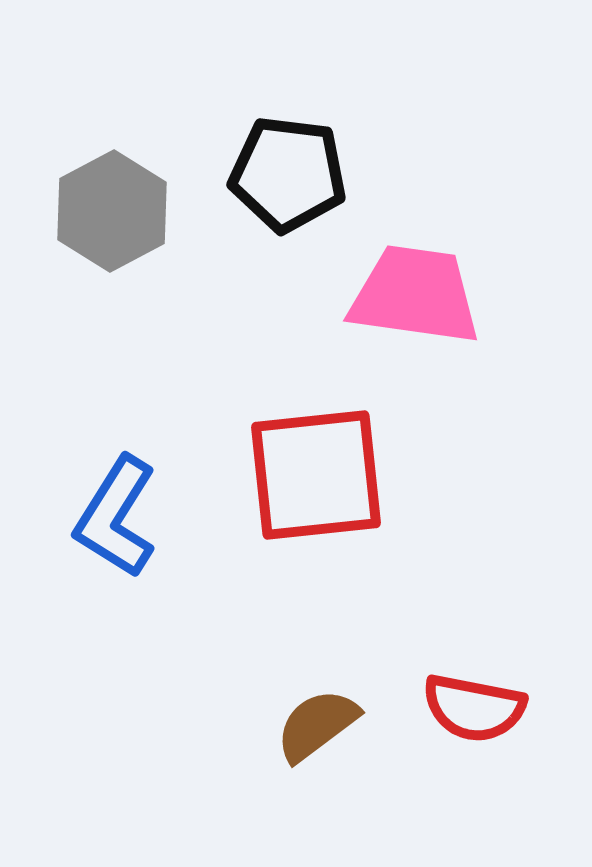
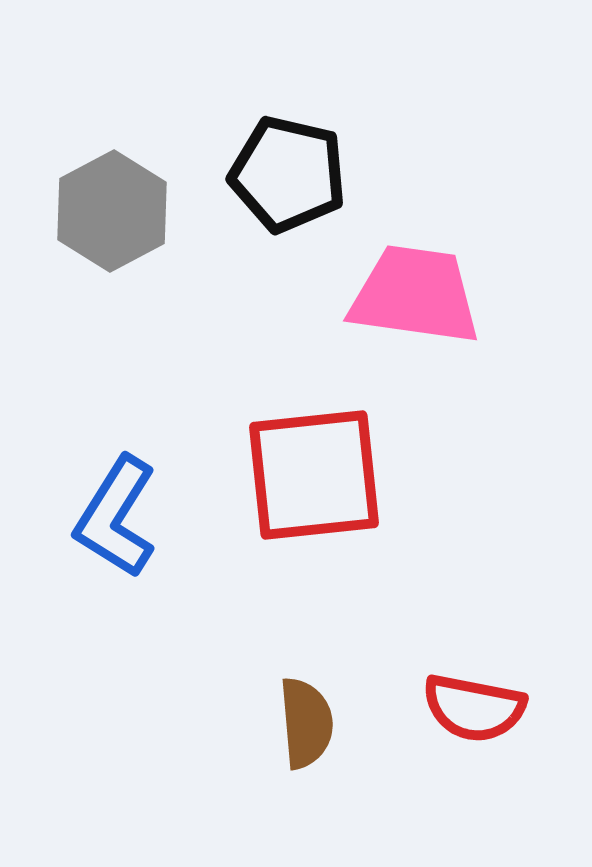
black pentagon: rotated 6 degrees clockwise
red square: moved 2 px left
brown semicircle: moved 11 px left, 2 px up; rotated 122 degrees clockwise
